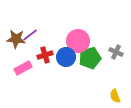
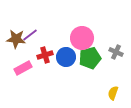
pink circle: moved 4 px right, 3 px up
yellow semicircle: moved 2 px left, 3 px up; rotated 40 degrees clockwise
